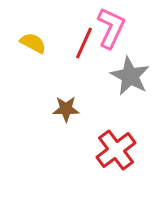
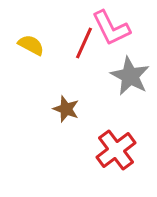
pink L-shape: rotated 129 degrees clockwise
yellow semicircle: moved 2 px left, 2 px down
brown star: rotated 20 degrees clockwise
